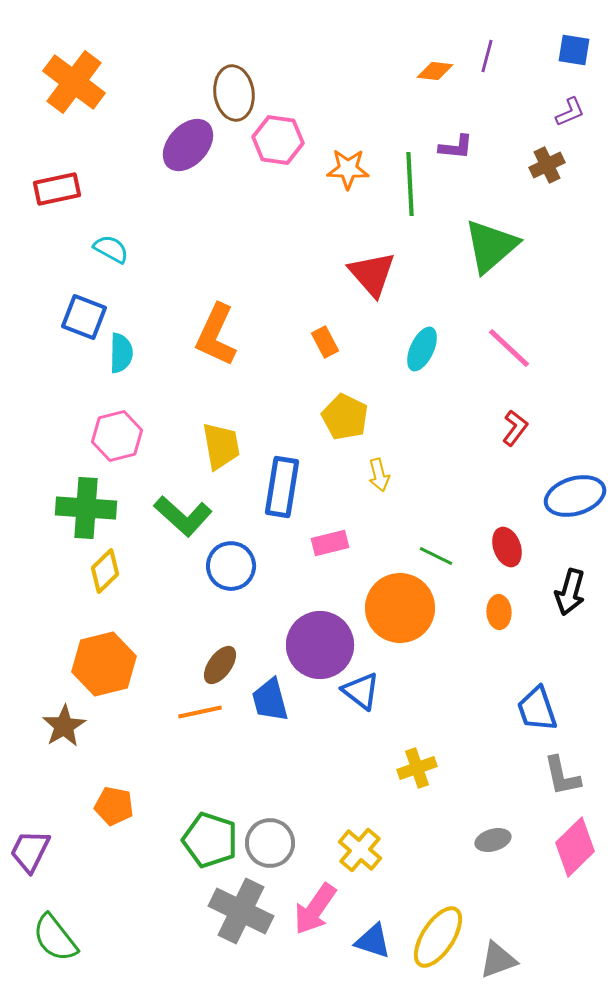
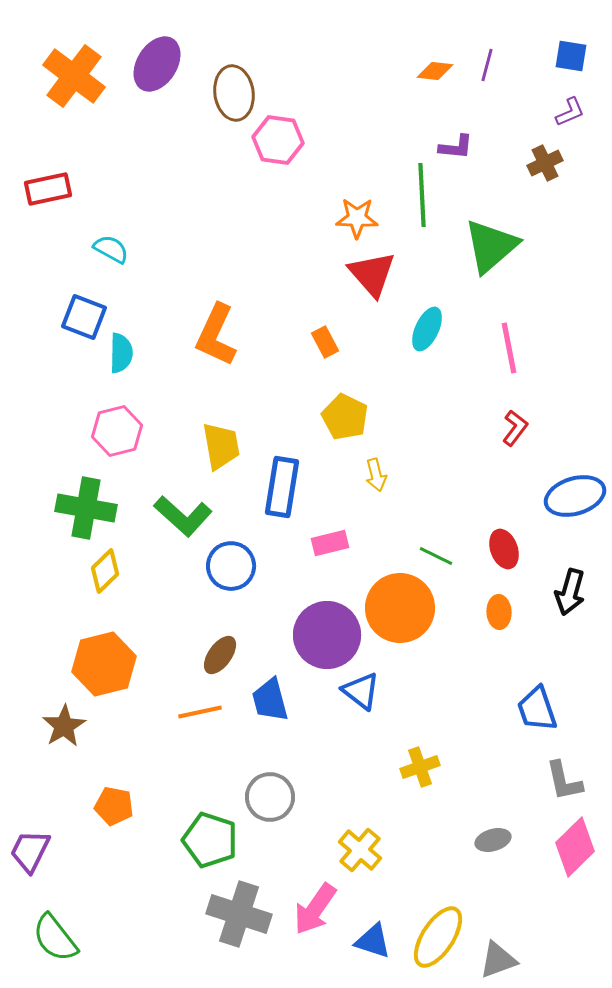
blue square at (574, 50): moved 3 px left, 6 px down
purple line at (487, 56): moved 9 px down
orange cross at (74, 82): moved 6 px up
purple ellipse at (188, 145): moved 31 px left, 81 px up; rotated 10 degrees counterclockwise
brown cross at (547, 165): moved 2 px left, 2 px up
orange star at (348, 169): moved 9 px right, 49 px down
green line at (410, 184): moved 12 px right, 11 px down
red rectangle at (57, 189): moved 9 px left
pink line at (509, 348): rotated 36 degrees clockwise
cyan ellipse at (422, 349): moved 5 px right, 20 px up
pink hexagon at (117, 436): moved 5 px up
yellow arrow at (379, 475): moved 3 px left
green cross at (86, 508): rotated 6 degrees clockwise
red ellipse at (507, 547): moved 3 px left, 2 px down
purple circle at (320, 645): moved 7 px right, 10 px up
brown ellipse at (220, 665): moved 10 px up
yellow cross at (417, 768): moved 3 px right, 1 px up
gray L-shape at (562, 776): moved 2 px right, 5 px down
gray circle at (270, 843): moved 46 px up
gray cross at (241, 911): moved 2 px left, 3 px down; rotated 8 degrees counterclockwise
